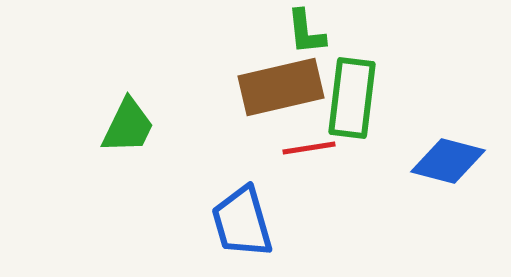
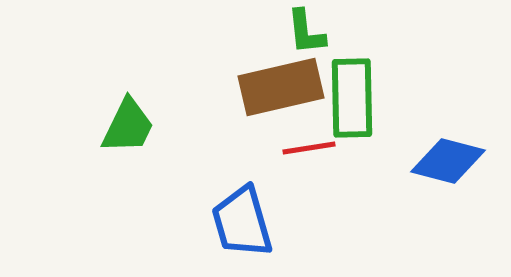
green rectangle: rotated 8 degrees counterclockwise
